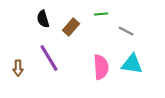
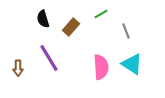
green line: rotated 24 degrees counterclockwise
gray line: rotated 42 degrees clockwise
cyan triangle: rotated 25 degrees clockwise
